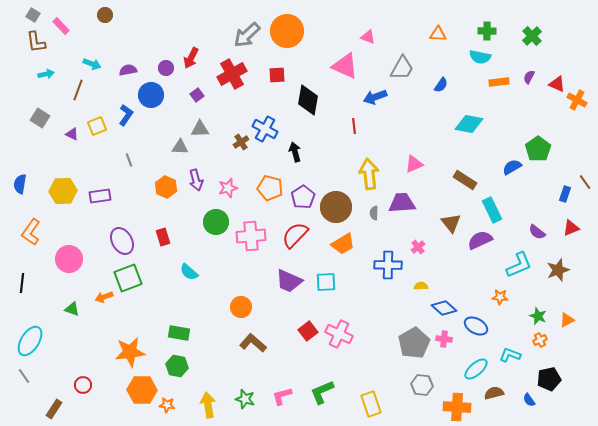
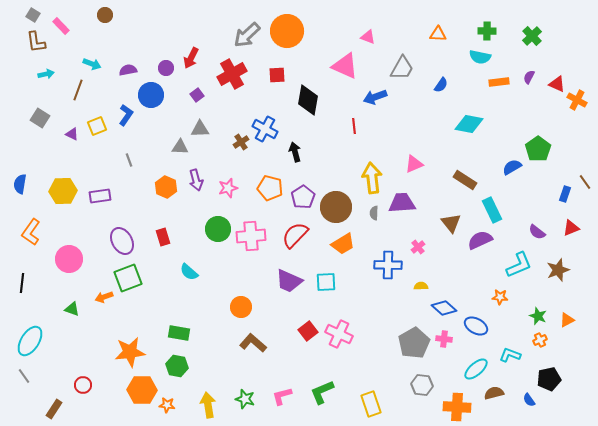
yellow arrow at (369, 174): moved 3 px right, 4 px down
green circle at (216, 222): moved 2 px right, 7 px down
